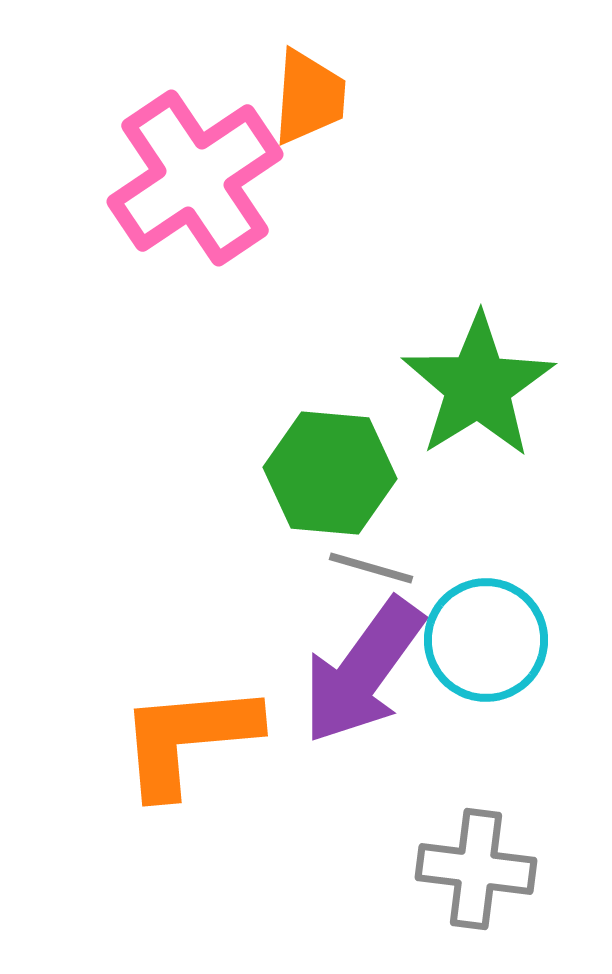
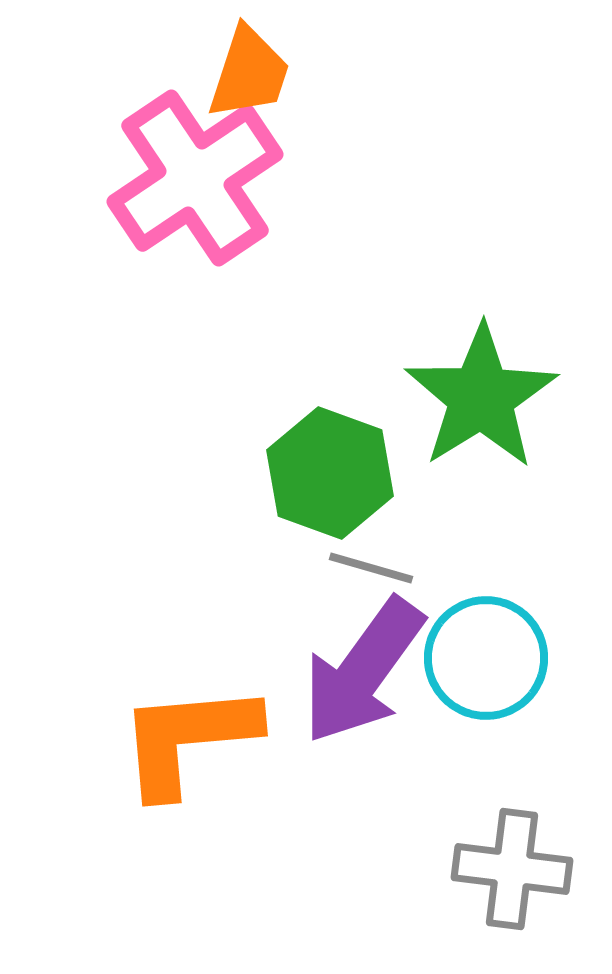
orange trapezoid: moved 60 px left, 24 px up; rotated 14 degrees clockwise
green star: moved 3 px right, 11 px down
green hexagon: rotated 15 degrees clockwise
cyan circle: moved 18 px down
gray cross: moved 36 px right
